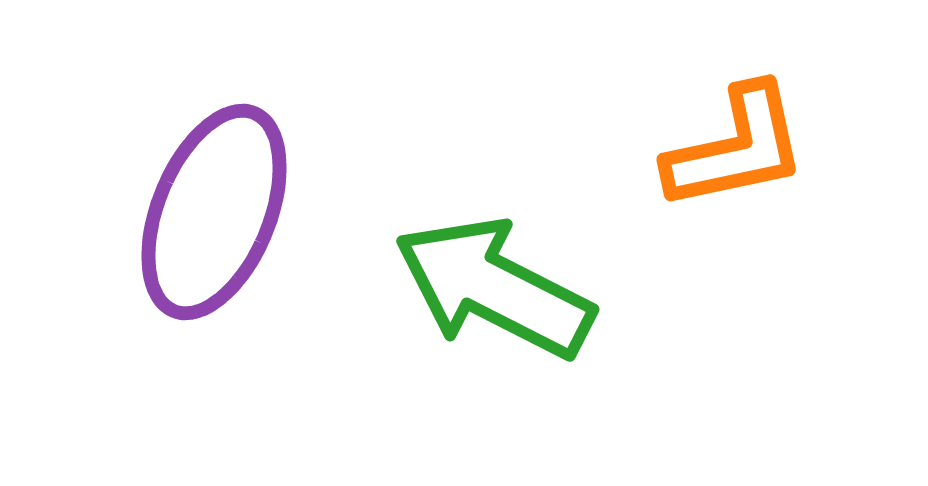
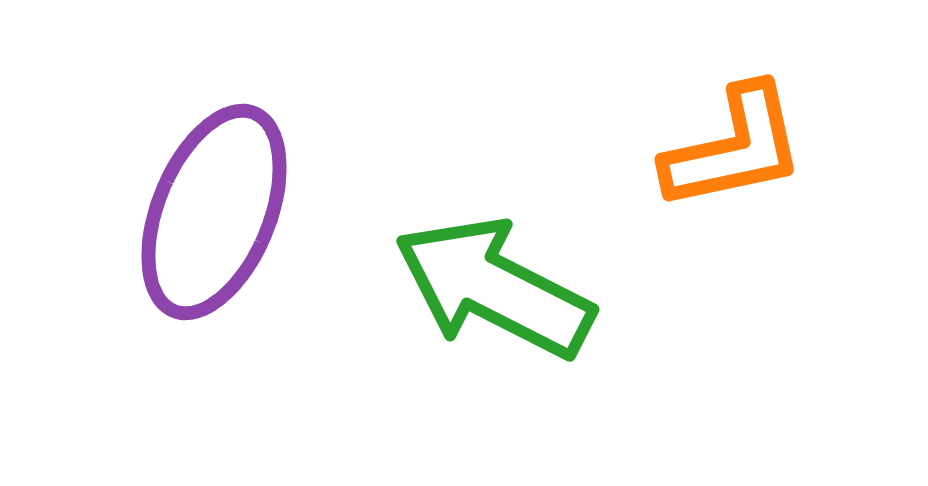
orange L-shape: moved 2 px left
